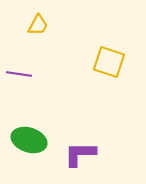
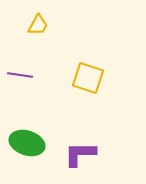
yellow square: moved 21 px left, 16 px down
purple line: moved 1 px right, 1 px down
green ellipse: moved 2 px left, 3 px down
